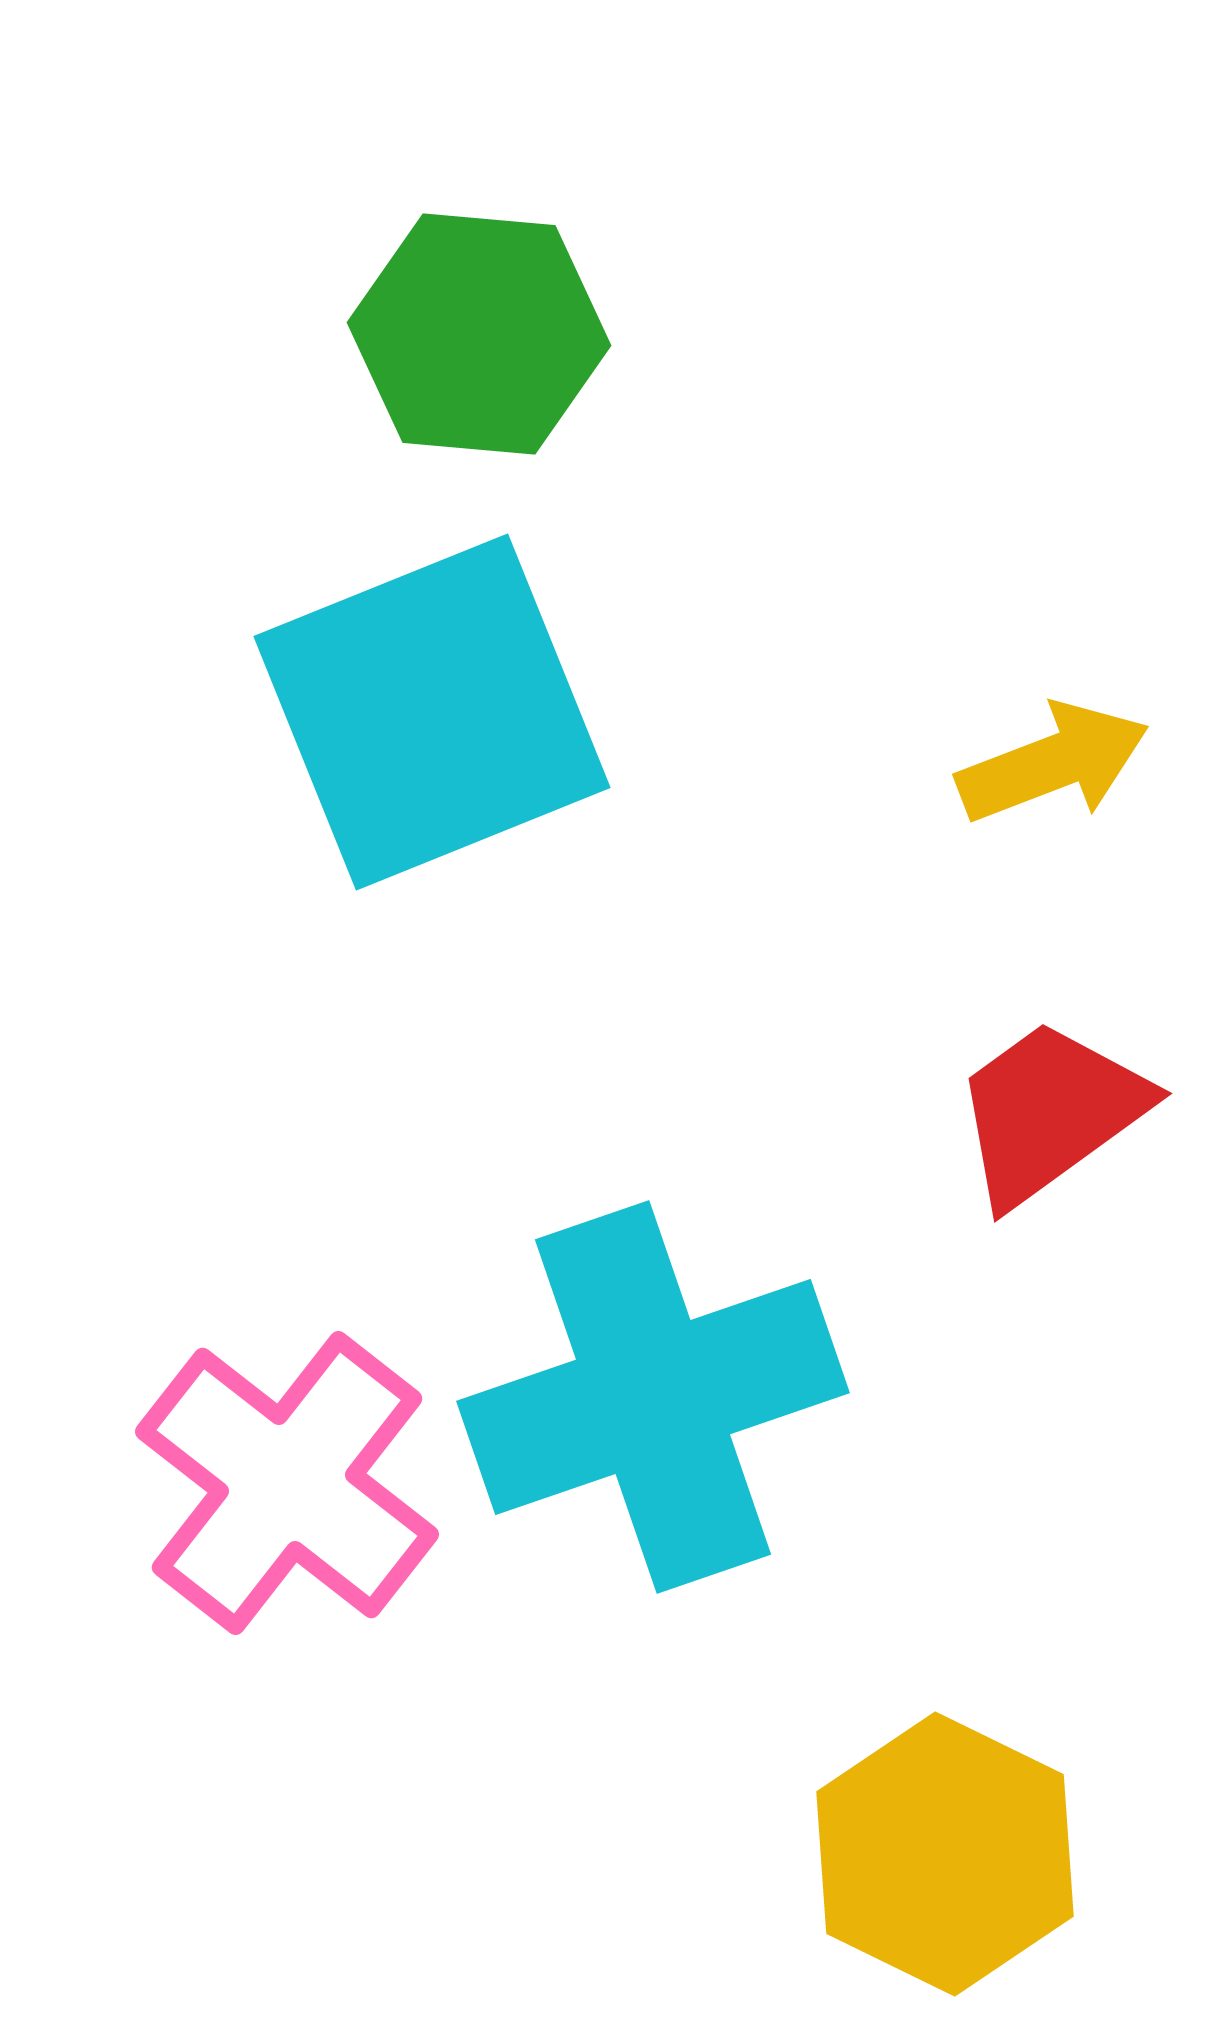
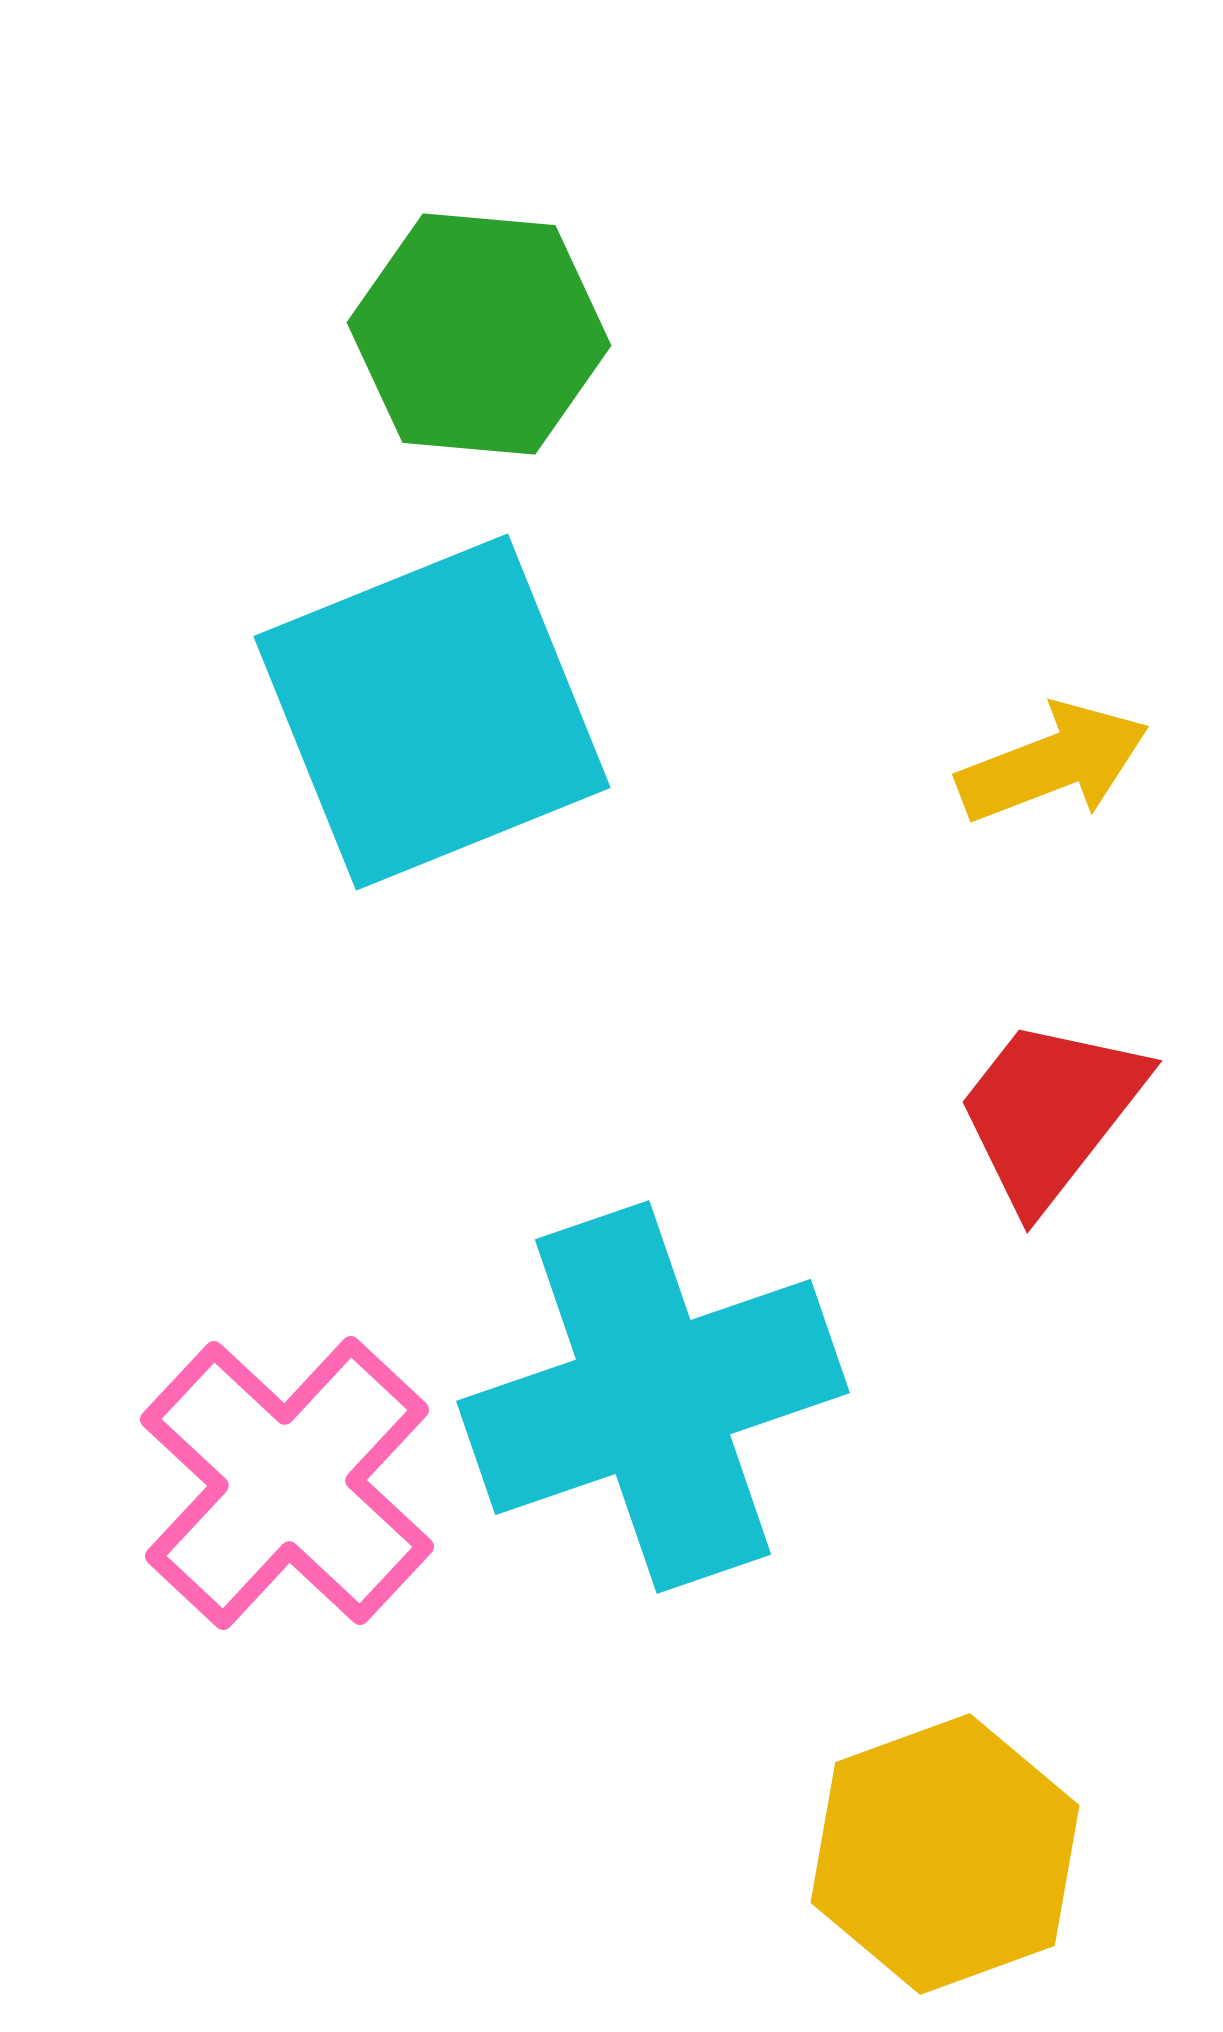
red trapezoid: rotated 16 degrees counterclockwise
pink cross: rotated 5 degrees clockwise
yellow hexagon: rotated 14 degrees clockwise
